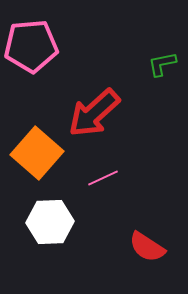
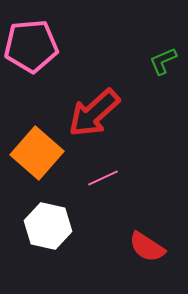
green L-shape: moved 1 px right, 3 px up; rotated 12 degrees counterclockwise
white hexagon: moved 2 px left, 4 px down; rotated 15 degrees clockwise
